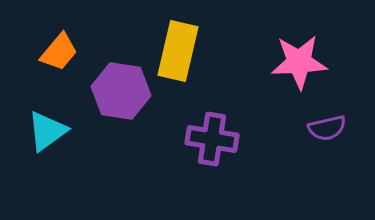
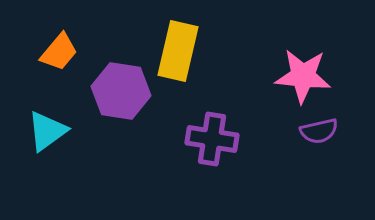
pink star: moved 4 px right, 14 px down; rotated 8 degrees clockwise
purple semicircle: moved 8 px left, 3 px down
